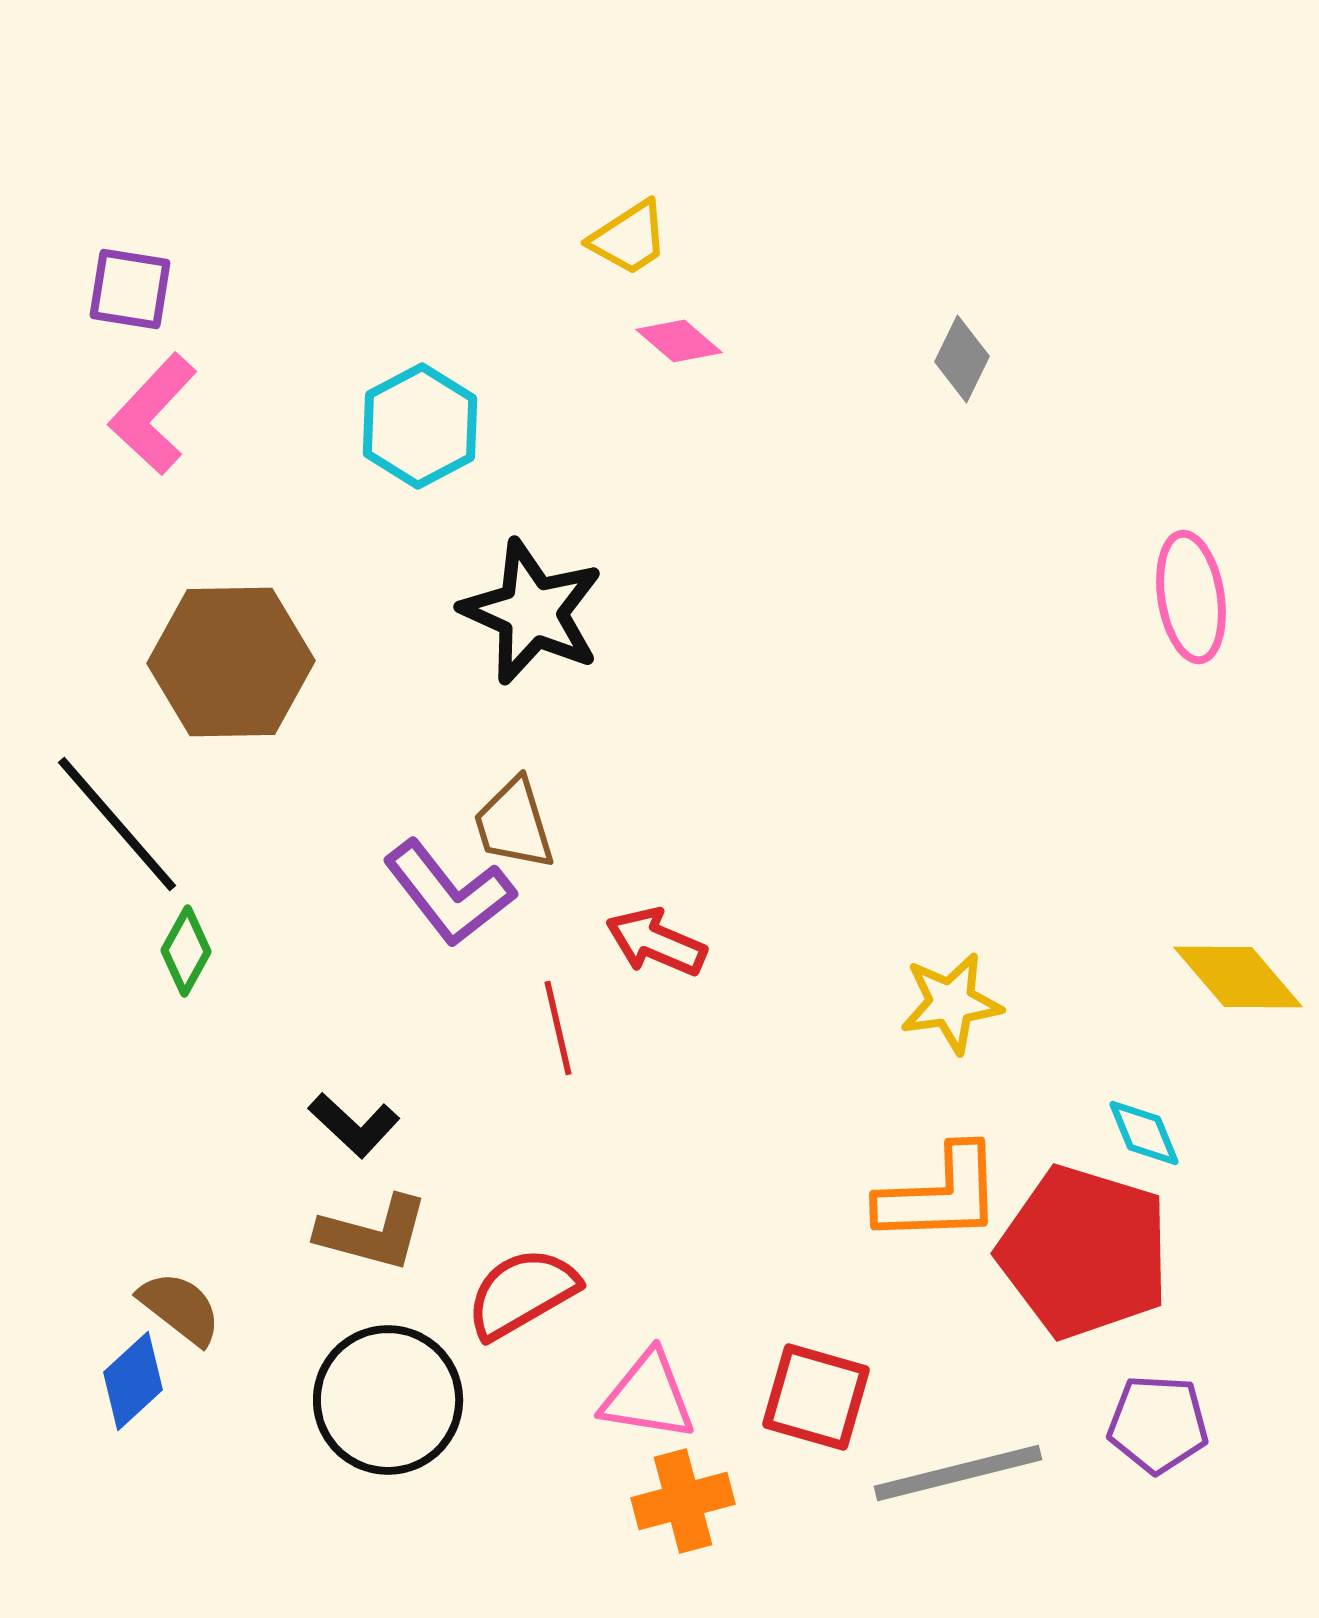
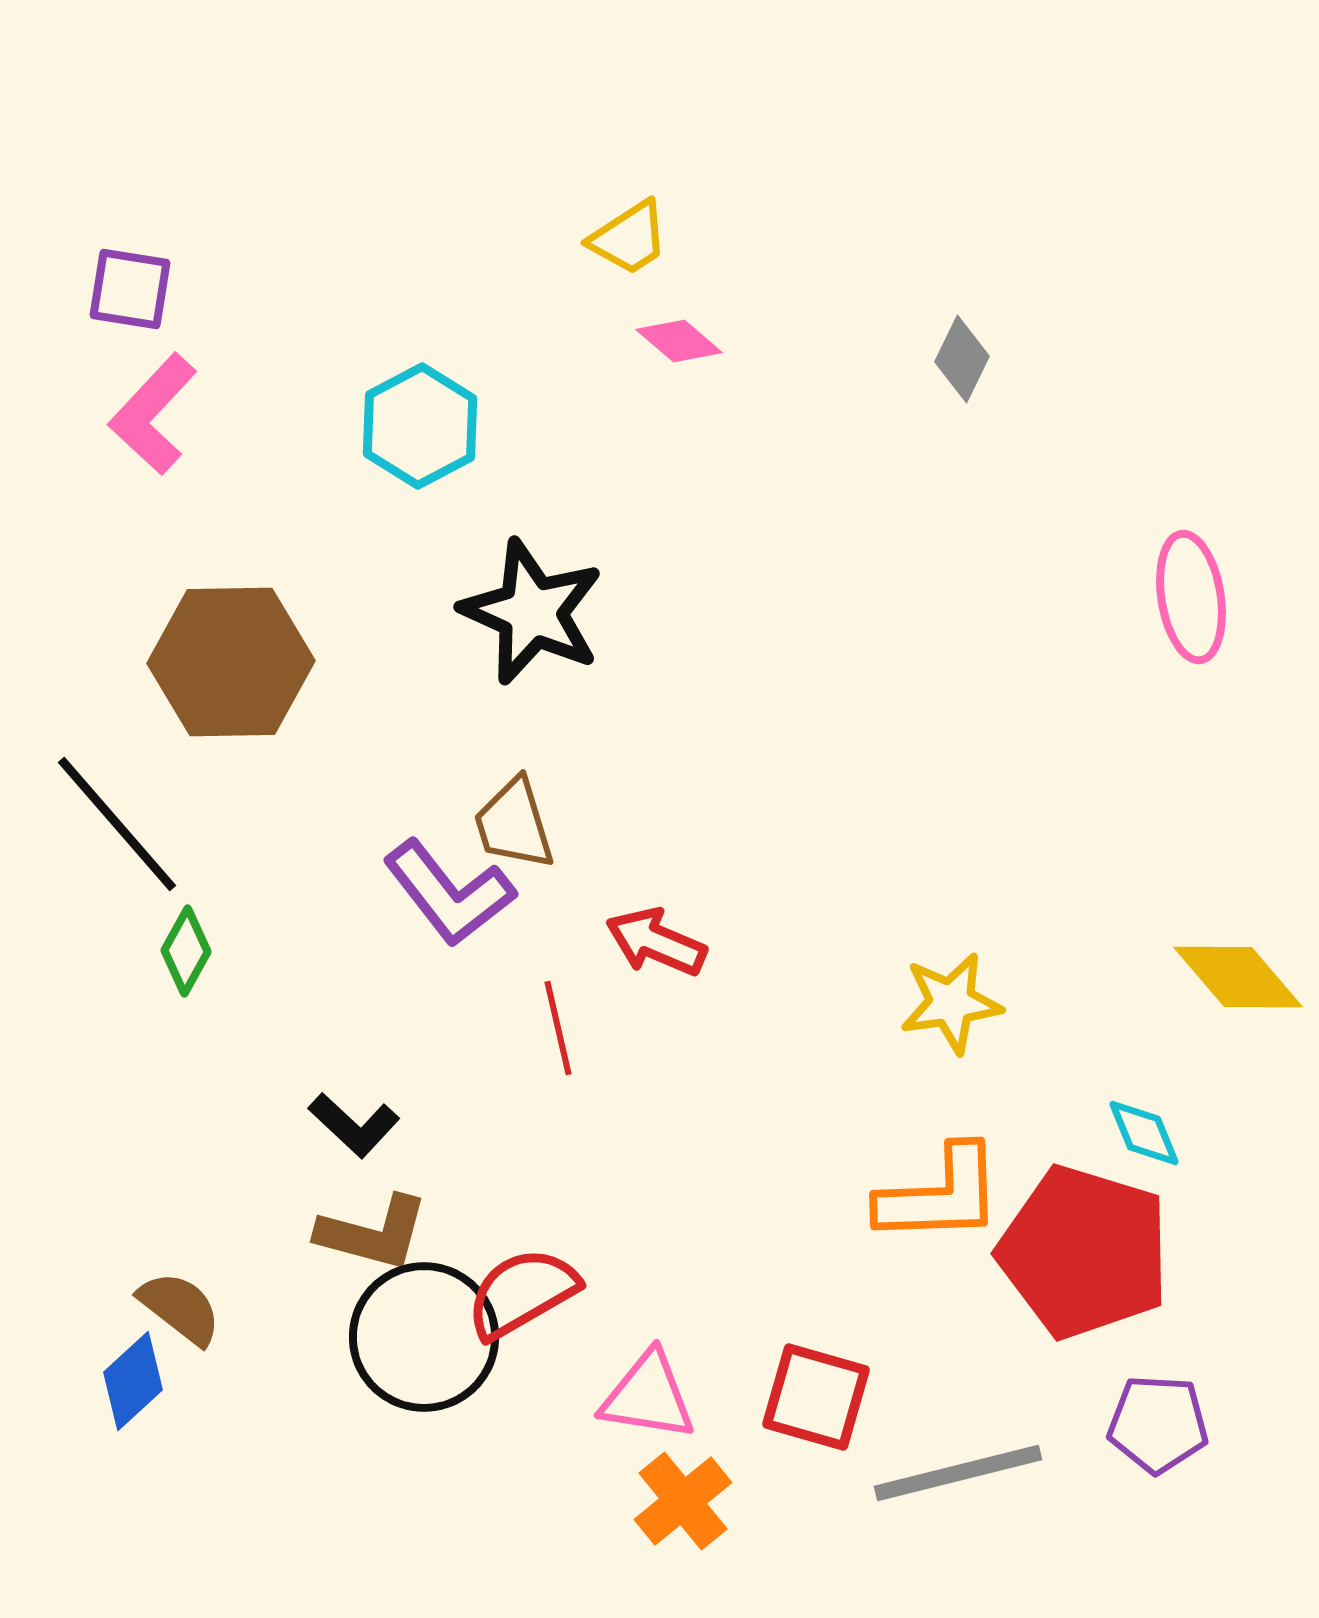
black circle: moved 36 px right, 63 px up
orange cross: rotated 24 degrees counterclockwise
